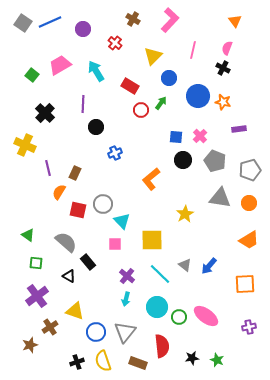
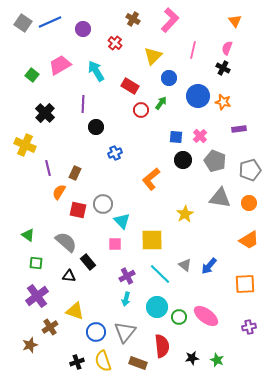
black triangle at (69, 276): rotated 24 degrees counterclockwise
purple cross at (127, 276): rotated 21 degrees clockwise
